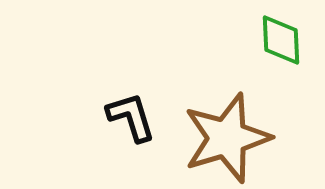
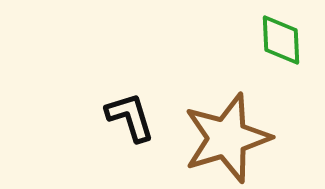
black L-shape: moved 1 px left
